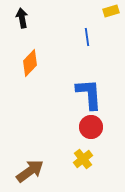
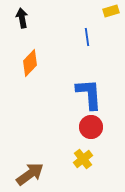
brown arrow: moved 3 px down
